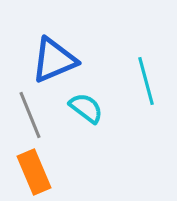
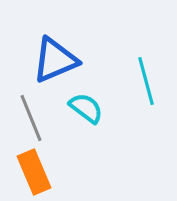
blue triangle: moved 1 px right
gray line: moved 1 px right, 3 px down
